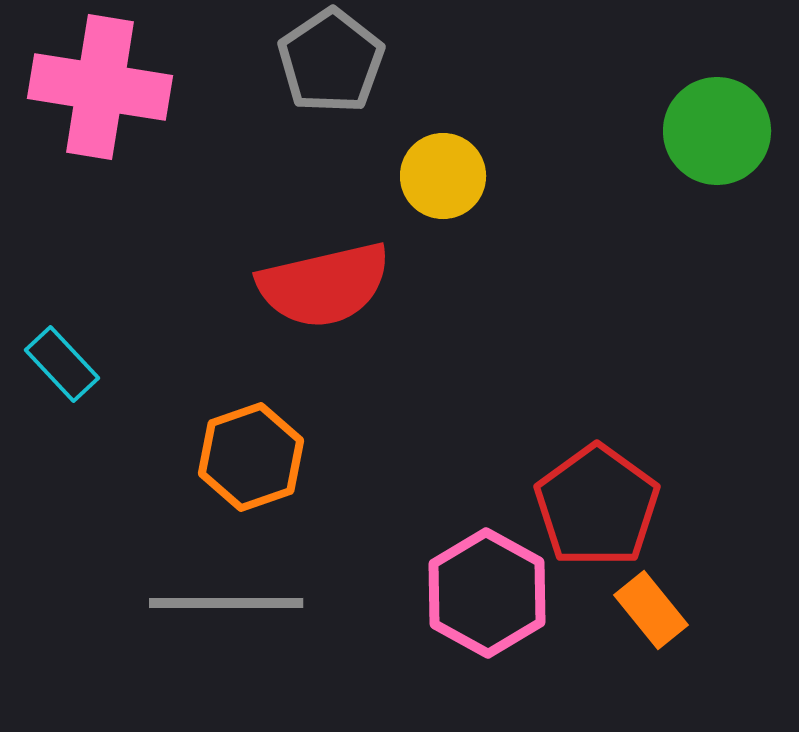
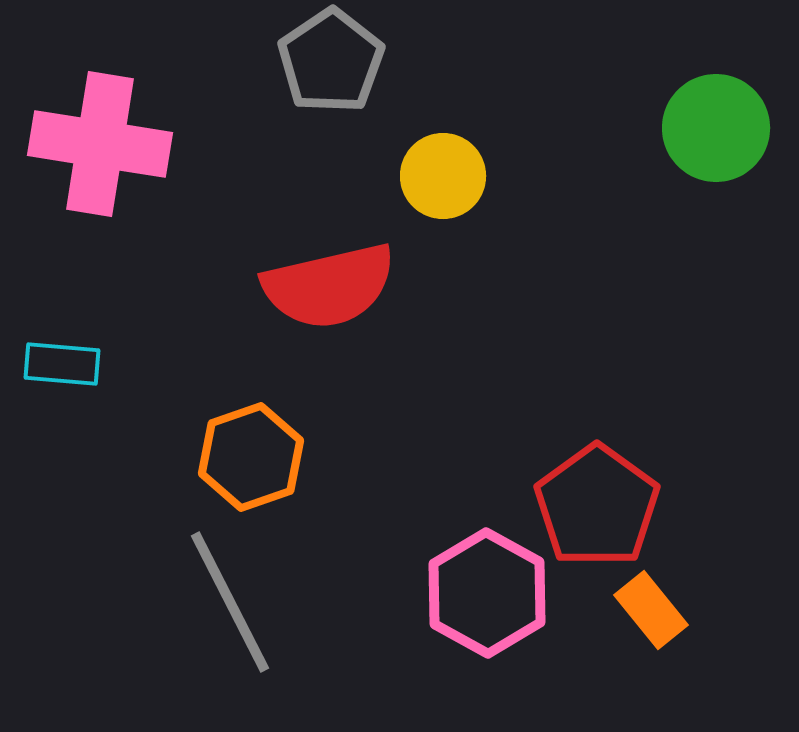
pink cross: moved 57 px down
green circle: moved 1 px left, 3 px up
red semicircle: moved 5 px right, 1 px down
cyan rectangle: rotated 42 degrees counterclockwise
gray line: moved 4 px right, 1 px up; rotated 63 degrees clockwise
